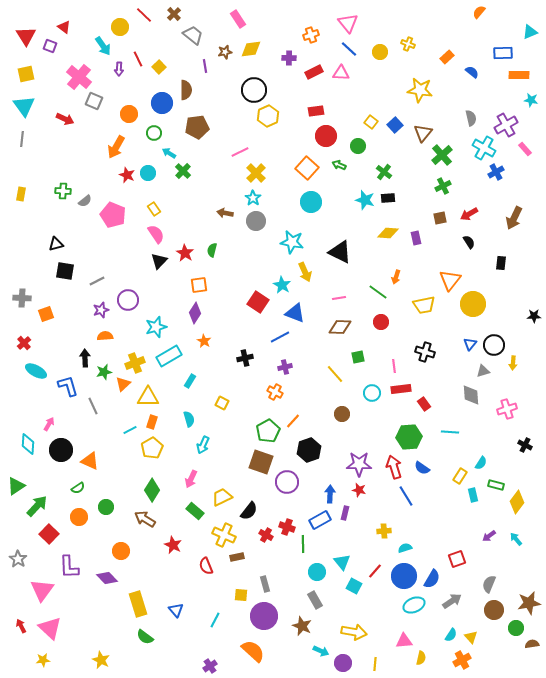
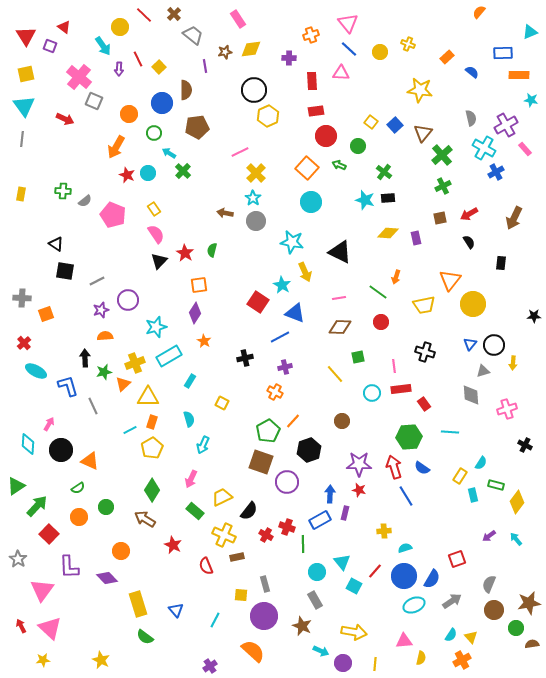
red rectangle at (314, 72): moved 2 px left, 9 px down; rotated 66 degrees counterclockwise
black triangle at (56, 244): rotated 49 degrees clockwise
brown circle at (342, 414): moved 7 px down
